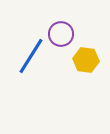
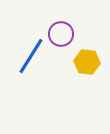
yellow hexagon: moved 1 px right, 2 px down
